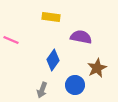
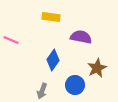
gray arrow: moved 1 px down
